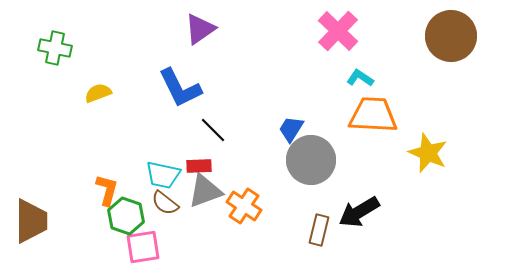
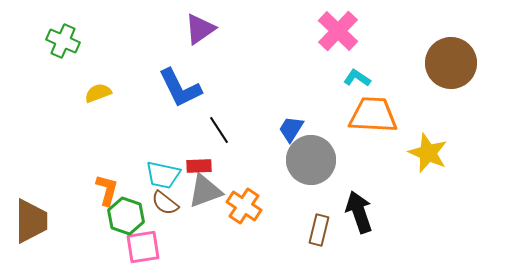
brown circle: moved 27 px down
green cross: moved 8 px right, 7 px up; rotated 12 degrees clockwise
cyan L-shape: moved 3 px left
black line: moved 6 px right; rotated 12 degrees clockwise
black arrow: rotated 102 degrees clockwise
